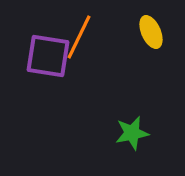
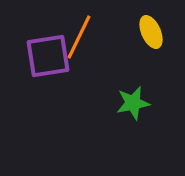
purple square: rotated 18 degrees counterclockwise
green star: moved 1 px right, 30 px up
